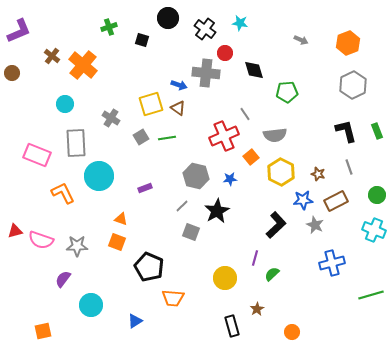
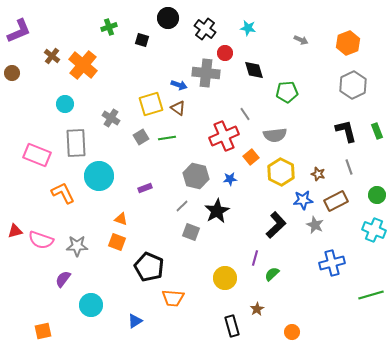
cyan star at (240, 23): moved 8 px right, 5 px down
